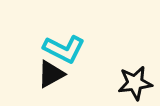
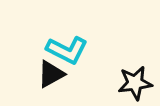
cyan L-shape: moved 3 px right, 1 px down
